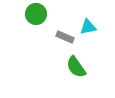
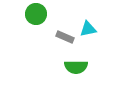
cyan triangle: moved 2 px down
green semicircle: rotated 55 degrees counterclockwise
